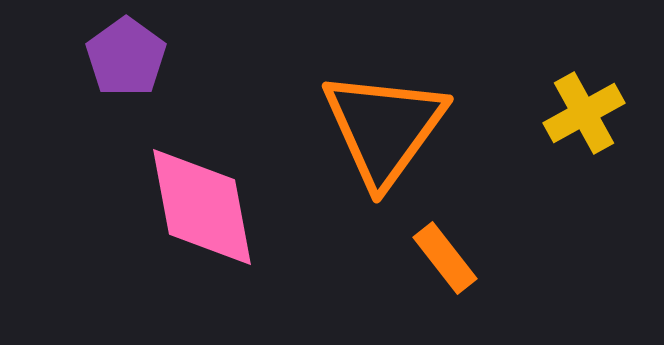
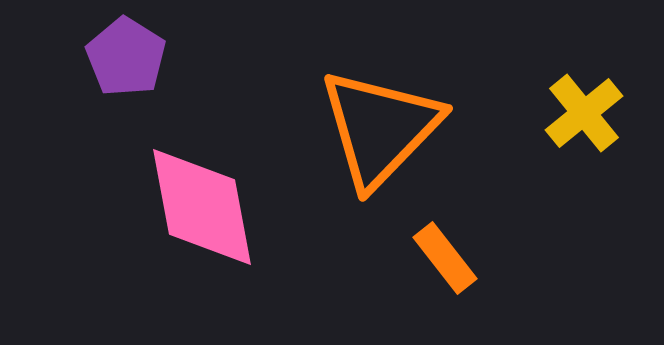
purple pentagon: rotated 4 degrees counterclockwise
yellow cross: rotated 10 degrees counterclockwise
orange triangle: moved 4 px left; rotated 8 degrees clockwise
